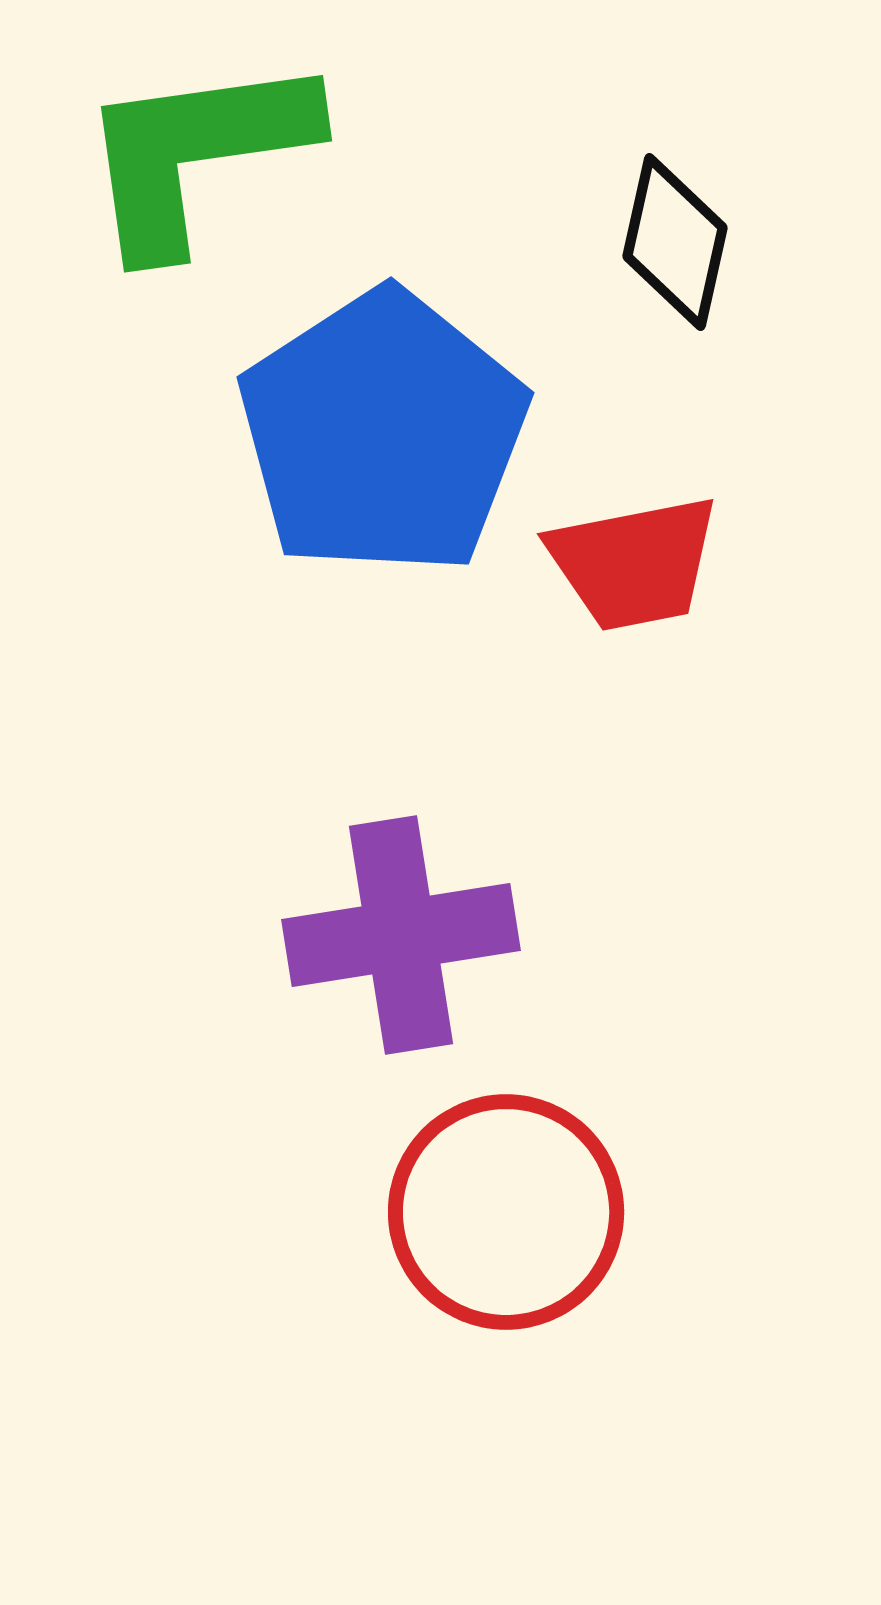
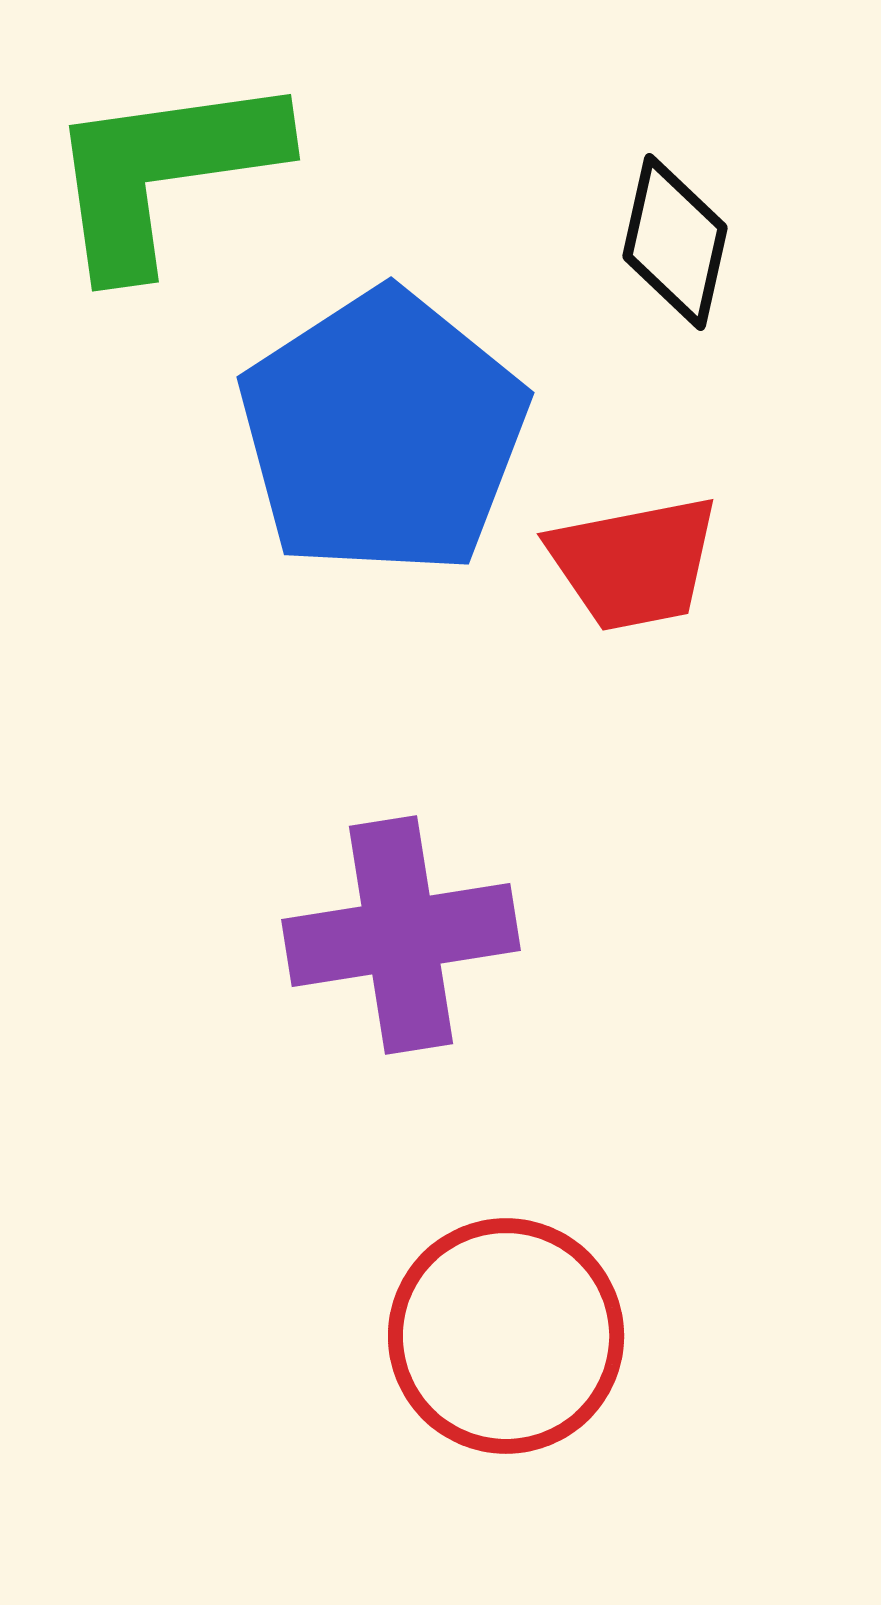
green L-shape: moved 32 px left, 19 px down
red circle: moved 124 px down
